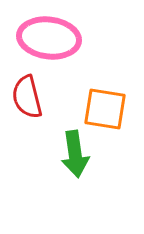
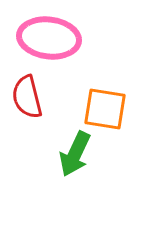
green arrow: rotated 33 degrees clockwise
